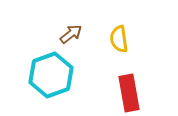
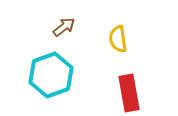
brown arrow: moved 7 px left, 7 px up
yellow semicircle: moved 1 px left
